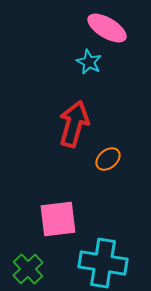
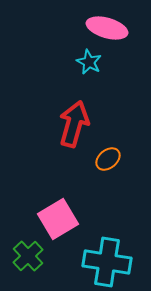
pink ellipse: rotated 15 degrees counterclockwise
pink square: rotated 24 degrees counterclockwise
cyan cross: moved 4 px right, 1 px up
green cross: moved 13 px up
